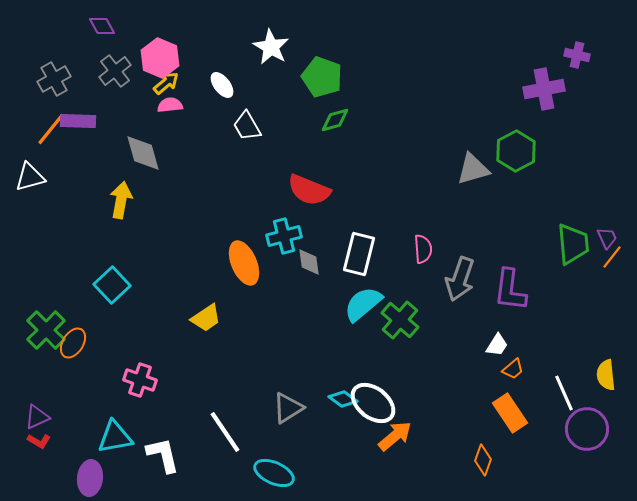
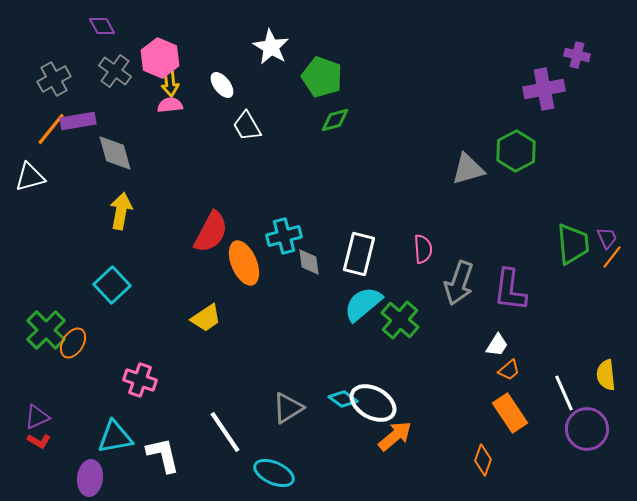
gray cross at (115, 71): rotated 16 degrees counterclockwise
yellow arrow at (166, 83): moved 4 px right; rotated 124 degrees clockwise
purple rectangle at (78, 121): rotated 12 degrees counterclockwise
gray diamond at (143, 153): moved 28 px left
gray triangle at (473, 169): moved 5 px left
red semicircle at (309, 190): moved 98 px left, 42 px down; rotated 84 degrees counterclockwise
yellow arrow at (121, 200): moved 11 px down
gray arrow at (460, 279): moved 1 px left, 4 px down
orange trapezoid at (513, 369): moved 4 px left, 1 px down
white ellipse at (373, 403): rotated 9 degrees counterclockwise
